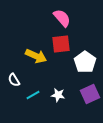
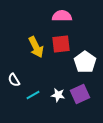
pink semicircle: moved 2 px up; rotated 48 degrees counterclockwise
yellow arrow: moved 9 px up; rotated 40 degrees clockwise
purple square: moved 10 px left
